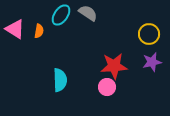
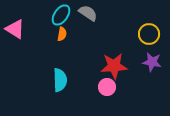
orange semicircle: moved 23 px right, 3 px down
purple star: rotated 24 degrees clockwise
